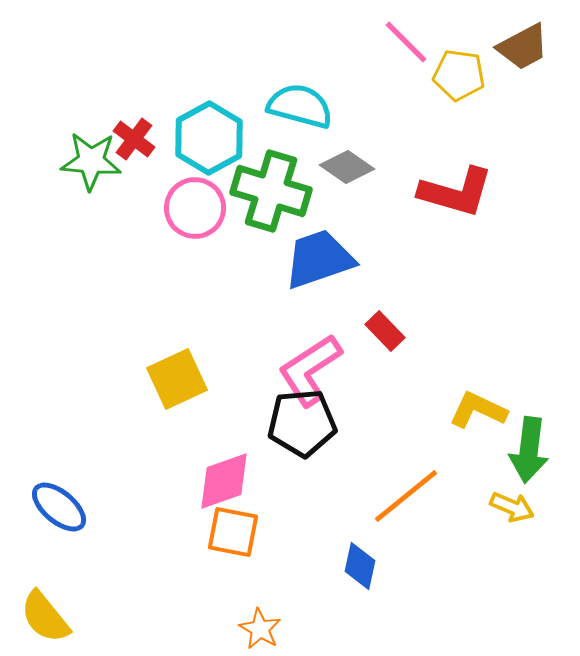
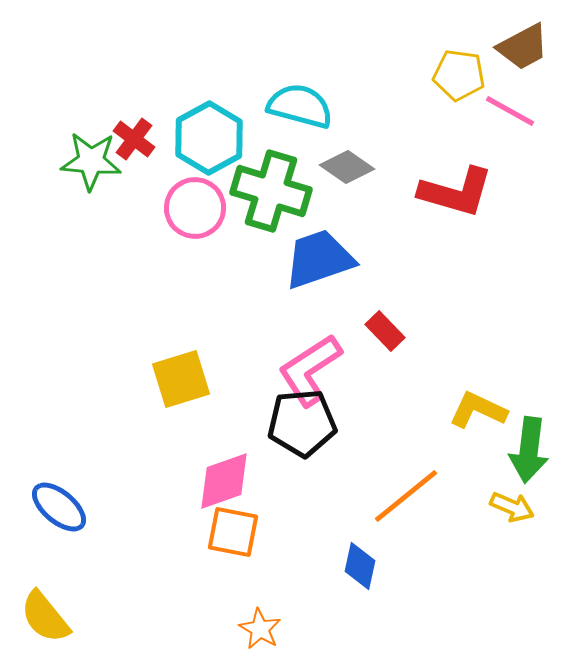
pink line: moved 104 px right, 69 px down; rotated 16 degrees counterclockwise
yellow square: moved 4 px right; rotated 8 degrees clockwise
